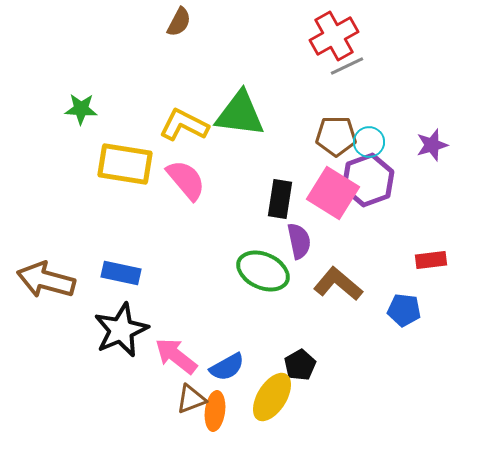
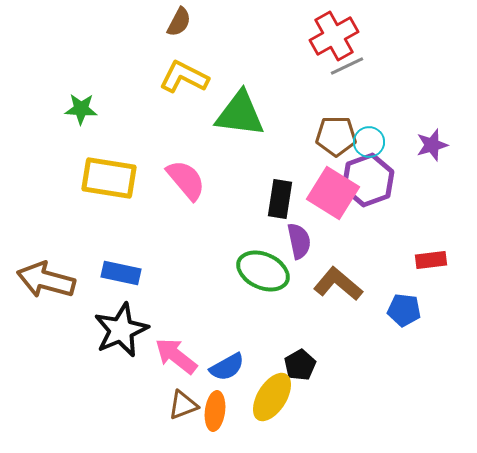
yellow L-shape: moved 48 px up
yellow rectangle: moved 16 px left, 14 px down
brown triangle: moved 8 px left, 6 px down
